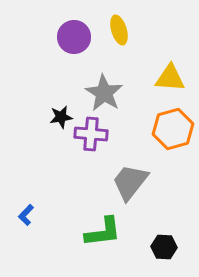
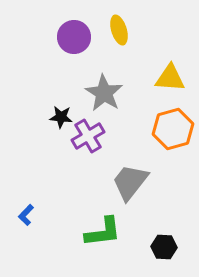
black star: rotated 15 degrees clockwise
purple cross: moved 3 px left, 2 px down; rotated 36 degrees counterclockwise
